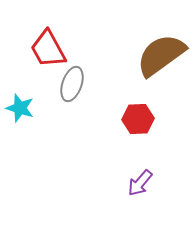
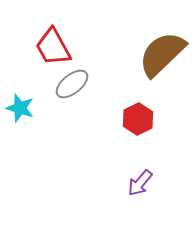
red trapezoid: moved 5 px right, 2 px up
brown semicircle: moved 1 px right, 1 px up; rotated 8 degrees counterclockwise
gray ellipse: rotated 32 degrees clockwise
red hexagon: rotated 24 degrees counterclockwise
